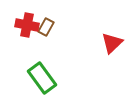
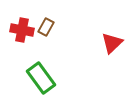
red cross: moved 5 px left, 5 px down
green rectangle: moved 1 px left
